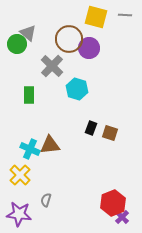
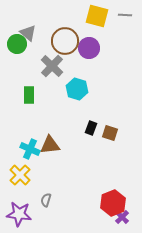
yellow square: moved 1 px right, 1 px up
brown circle: moved 4 px left, 2 px down
